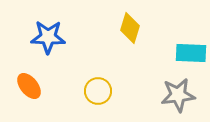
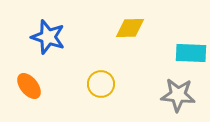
yellow diamond: rotated 72 degrees clockwise
blue star: rotated 16 degrees clockwise
yellow circle: moved 3 px right, 7 px up
gray star: rotated 12 degrees clockwise
